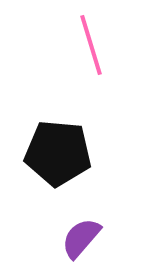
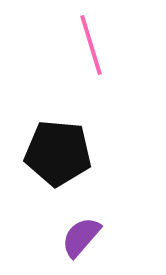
purple semicircle: moved 1 px up
